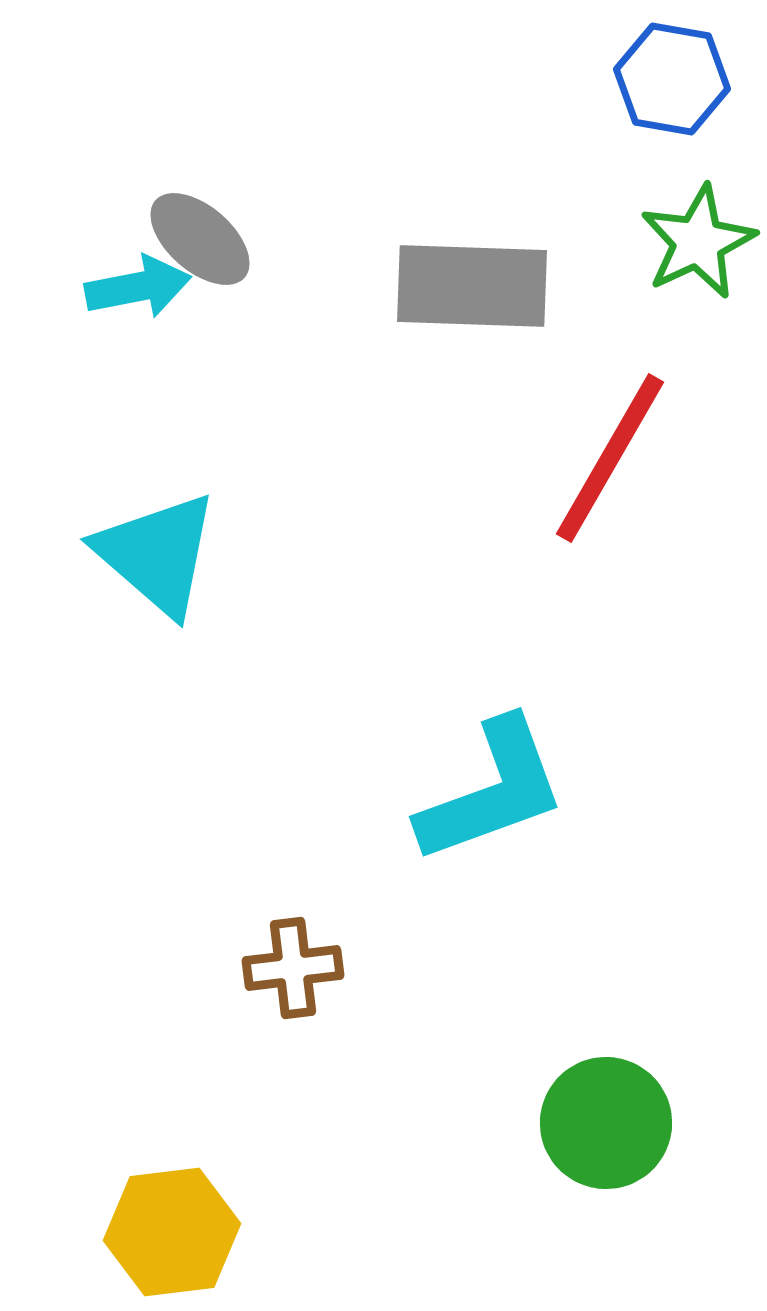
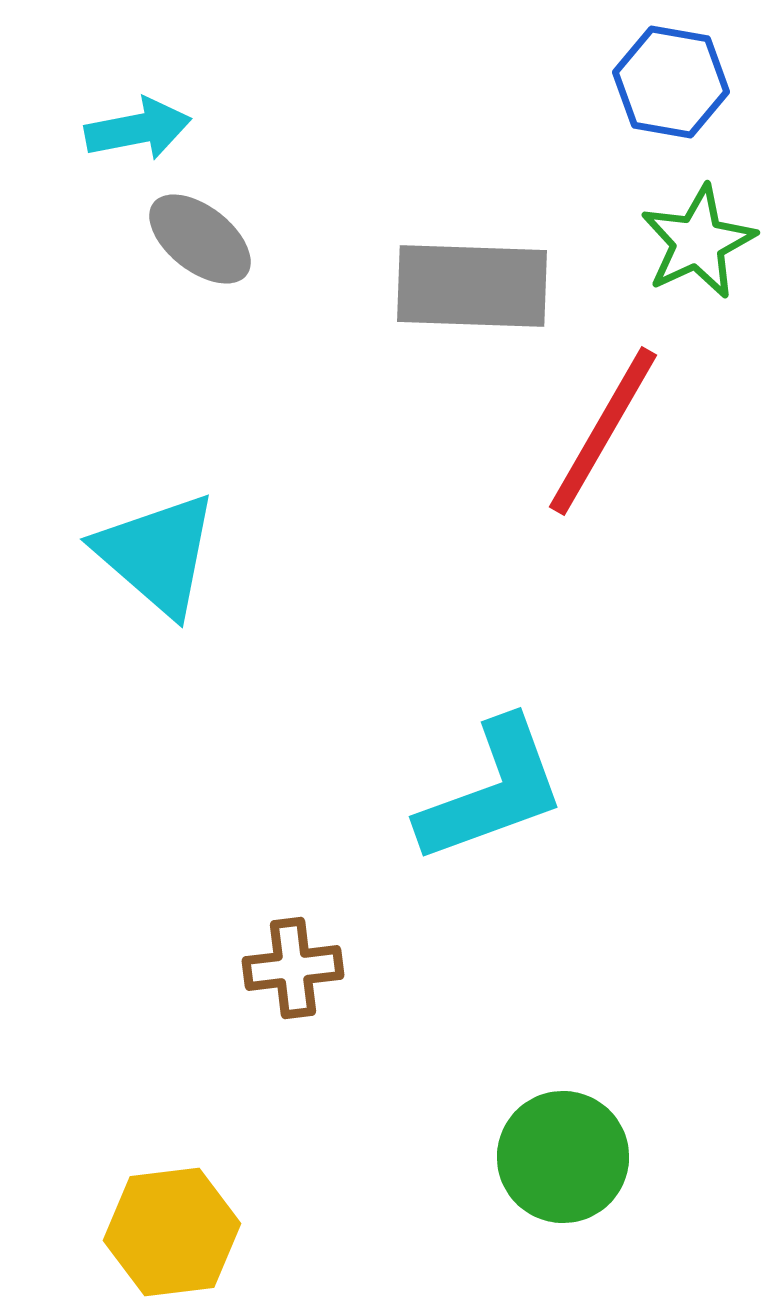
blue hexagon: moved 1 px left, 3 px down
gray ellipse: rotated 3 degrees counterclockwise
cyan arrow: moved 158 px up
red line: moved 7 px left, 27 px up
green circle: moved 43 px left, 34 px down
